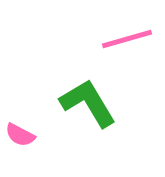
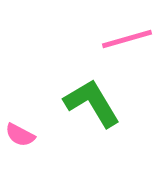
green L-shape: moved 4 px right
